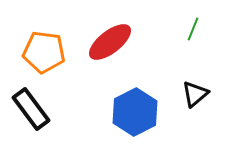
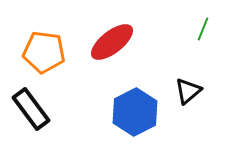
green line: moved 10 px right
red ellipse: moved 2 px right
black triangle: moved 7 px left, 3 px up
